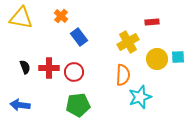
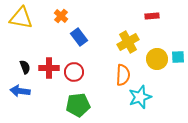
red rectangle: moved 6 px up
blue arrow: moved 14 px up
